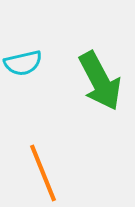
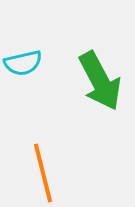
orange line: rotated 8 degrees clockwise
